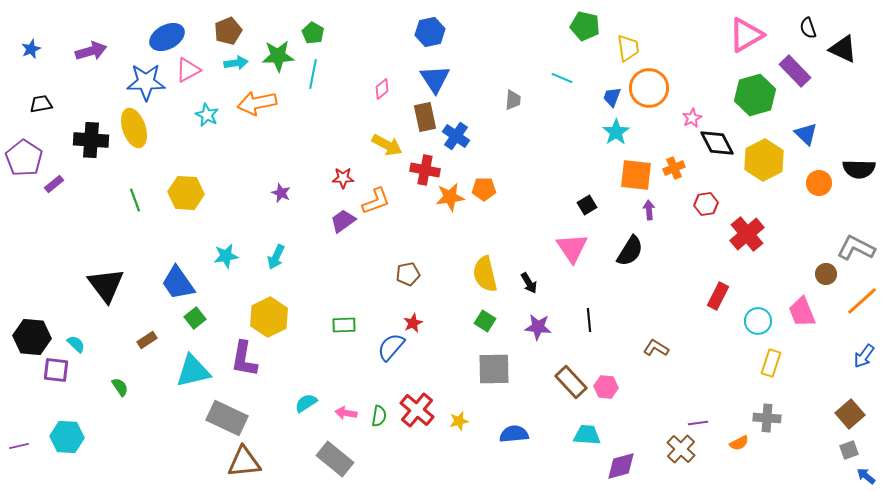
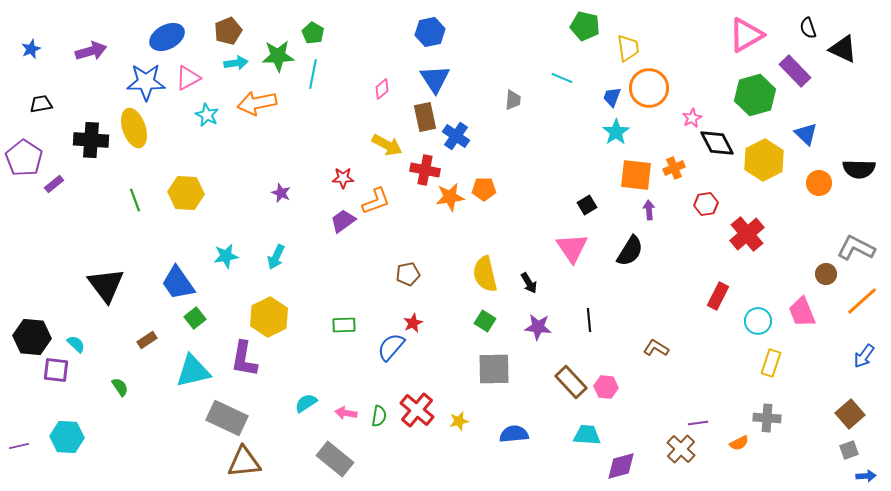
pink triangle at (188, 70): moved 8 px down
blue arrow at (866, 476): rotated 138 degrees clockwise
